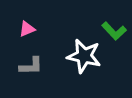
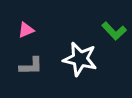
pink triangle: moved 1 px left, 1 px down
white star: moved 4 px left, 3 px down
